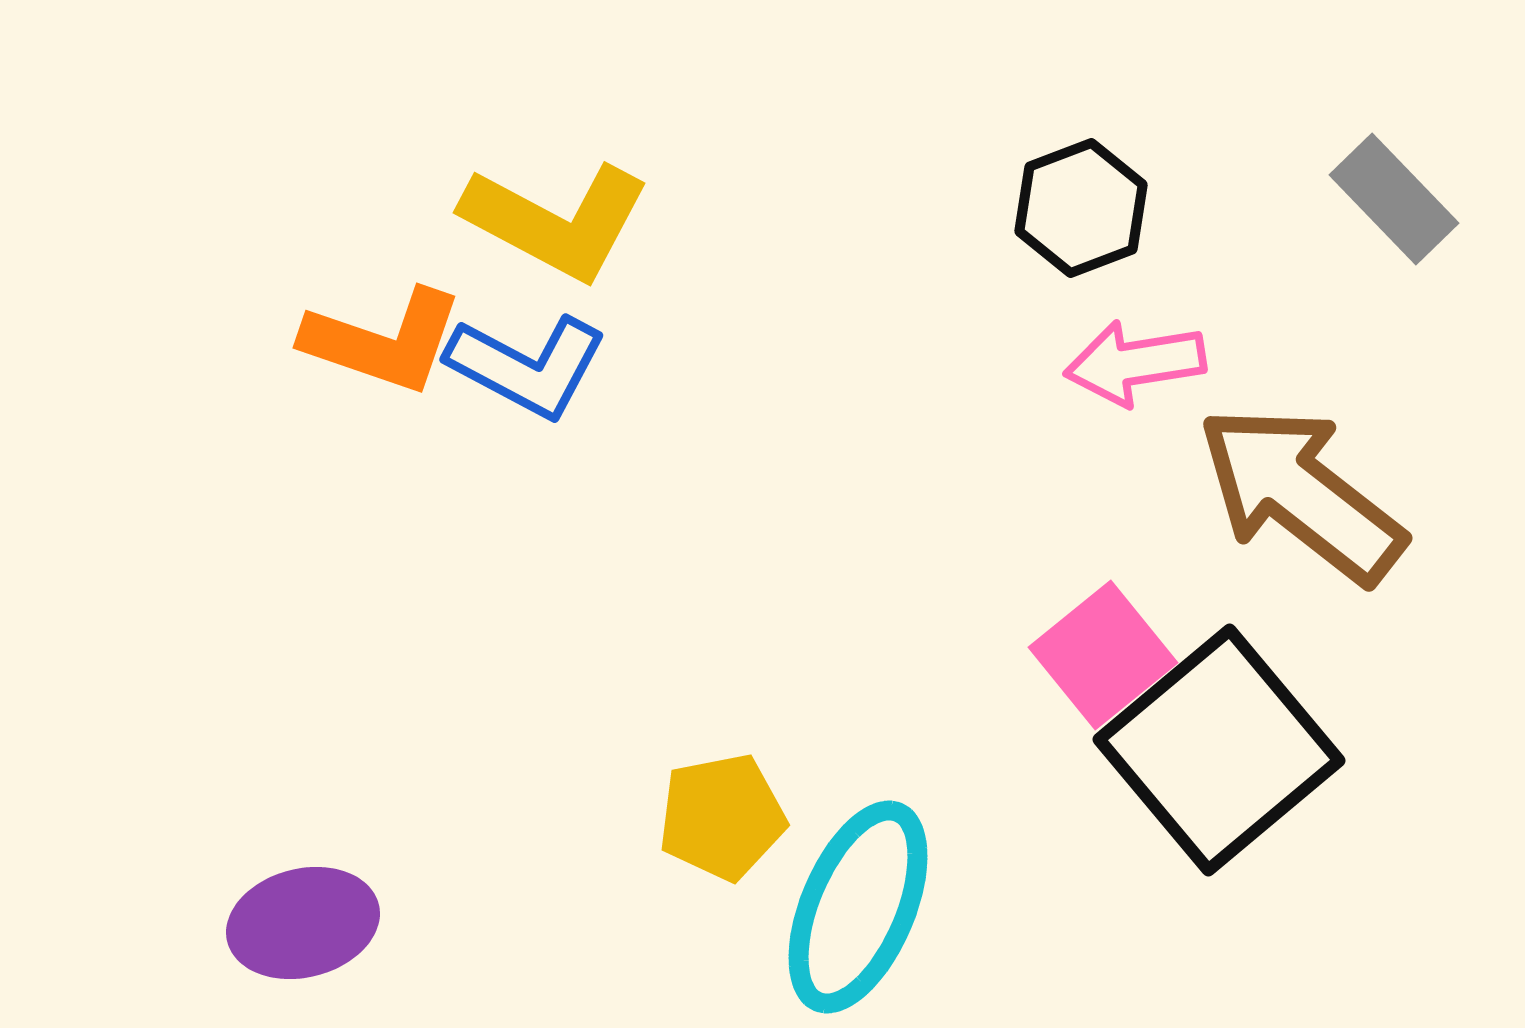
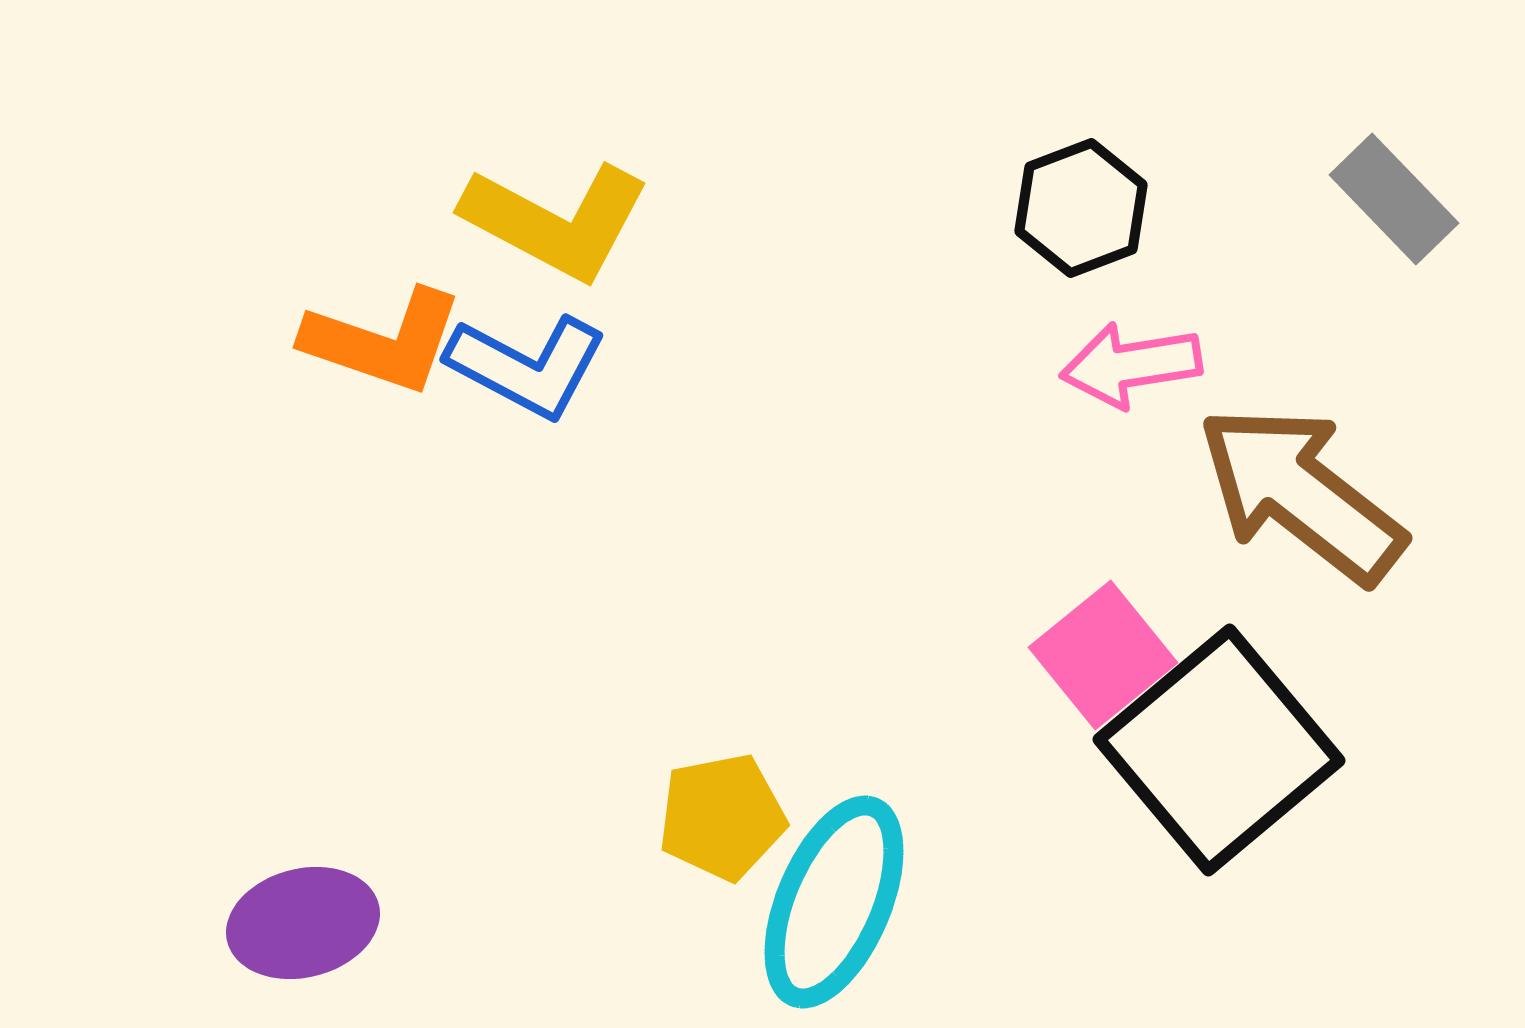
pink arrow: moved 4 px left, 2 px down
cyan ellipse: moved 24 px left, 5 px up
